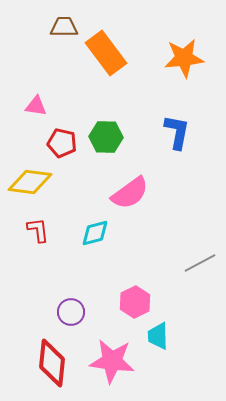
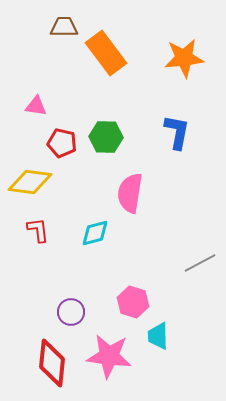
pink semicircle: rotated 135 degrees clockwise
pink hexagon: moved 2 px left; rotated 16 degrees counterclockwise
pink star: moved 3 px left, 5 px up
